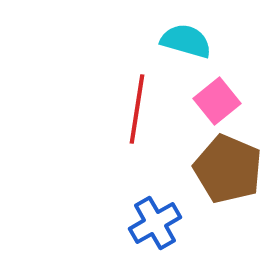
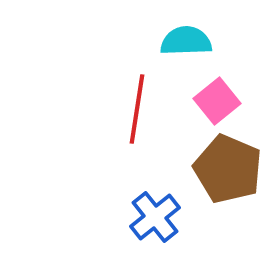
cyan semicircle: rotated 18 degrees counterclockwise
blue cross: moved 6 px up; rotated 9 degrees counterclockwise
